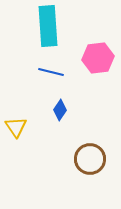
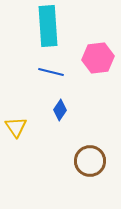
brown circle: moved 2 px down
